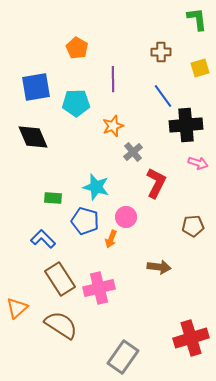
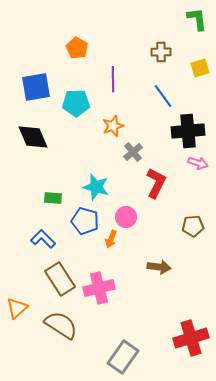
black cross: moved 2 px right, 6 px down
